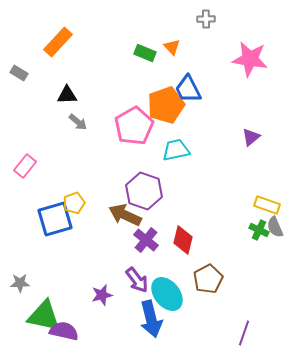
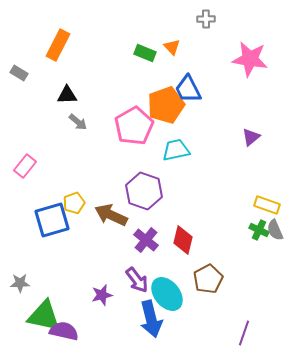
orange rectangle: moved 3 px down; rotated 16 degrees counterclockwise
brown arrow: moved 14 px left
blue square: moved 3 px left, 1 px down
gray semicircle: moved 3 px down
